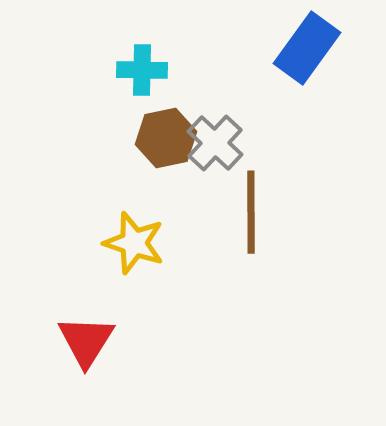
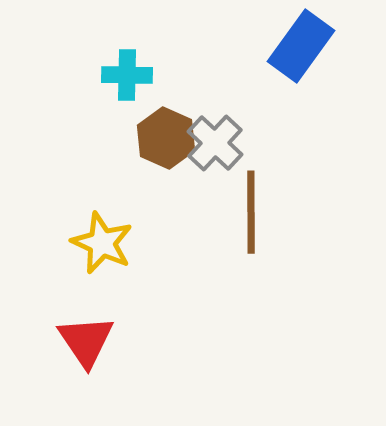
blue rectangle: moved 6 px left, 2 px up
cyan cross: moved 15 px left, 5 px down
brown hexagon: rotated 24 degrees counterclockwise
yellow star: moved 32 px left; rotated 6 degrees clockwise
red triangle: rotated 6 degrees counterclockwise
